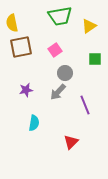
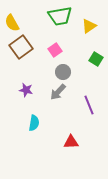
yellow semicircle: rotated 18 degrees counterclockwise
brown square: rotated 25 degrees counterclockwise
green square: moved 1 px right; rotated 32 degrees clockwise
gray circle: moved 2 px left, 1 px up
purple star: rotated 24 degrees clockwise
purple line: moved 4 px right
red triangle: rotated 42 degrees clockwise
